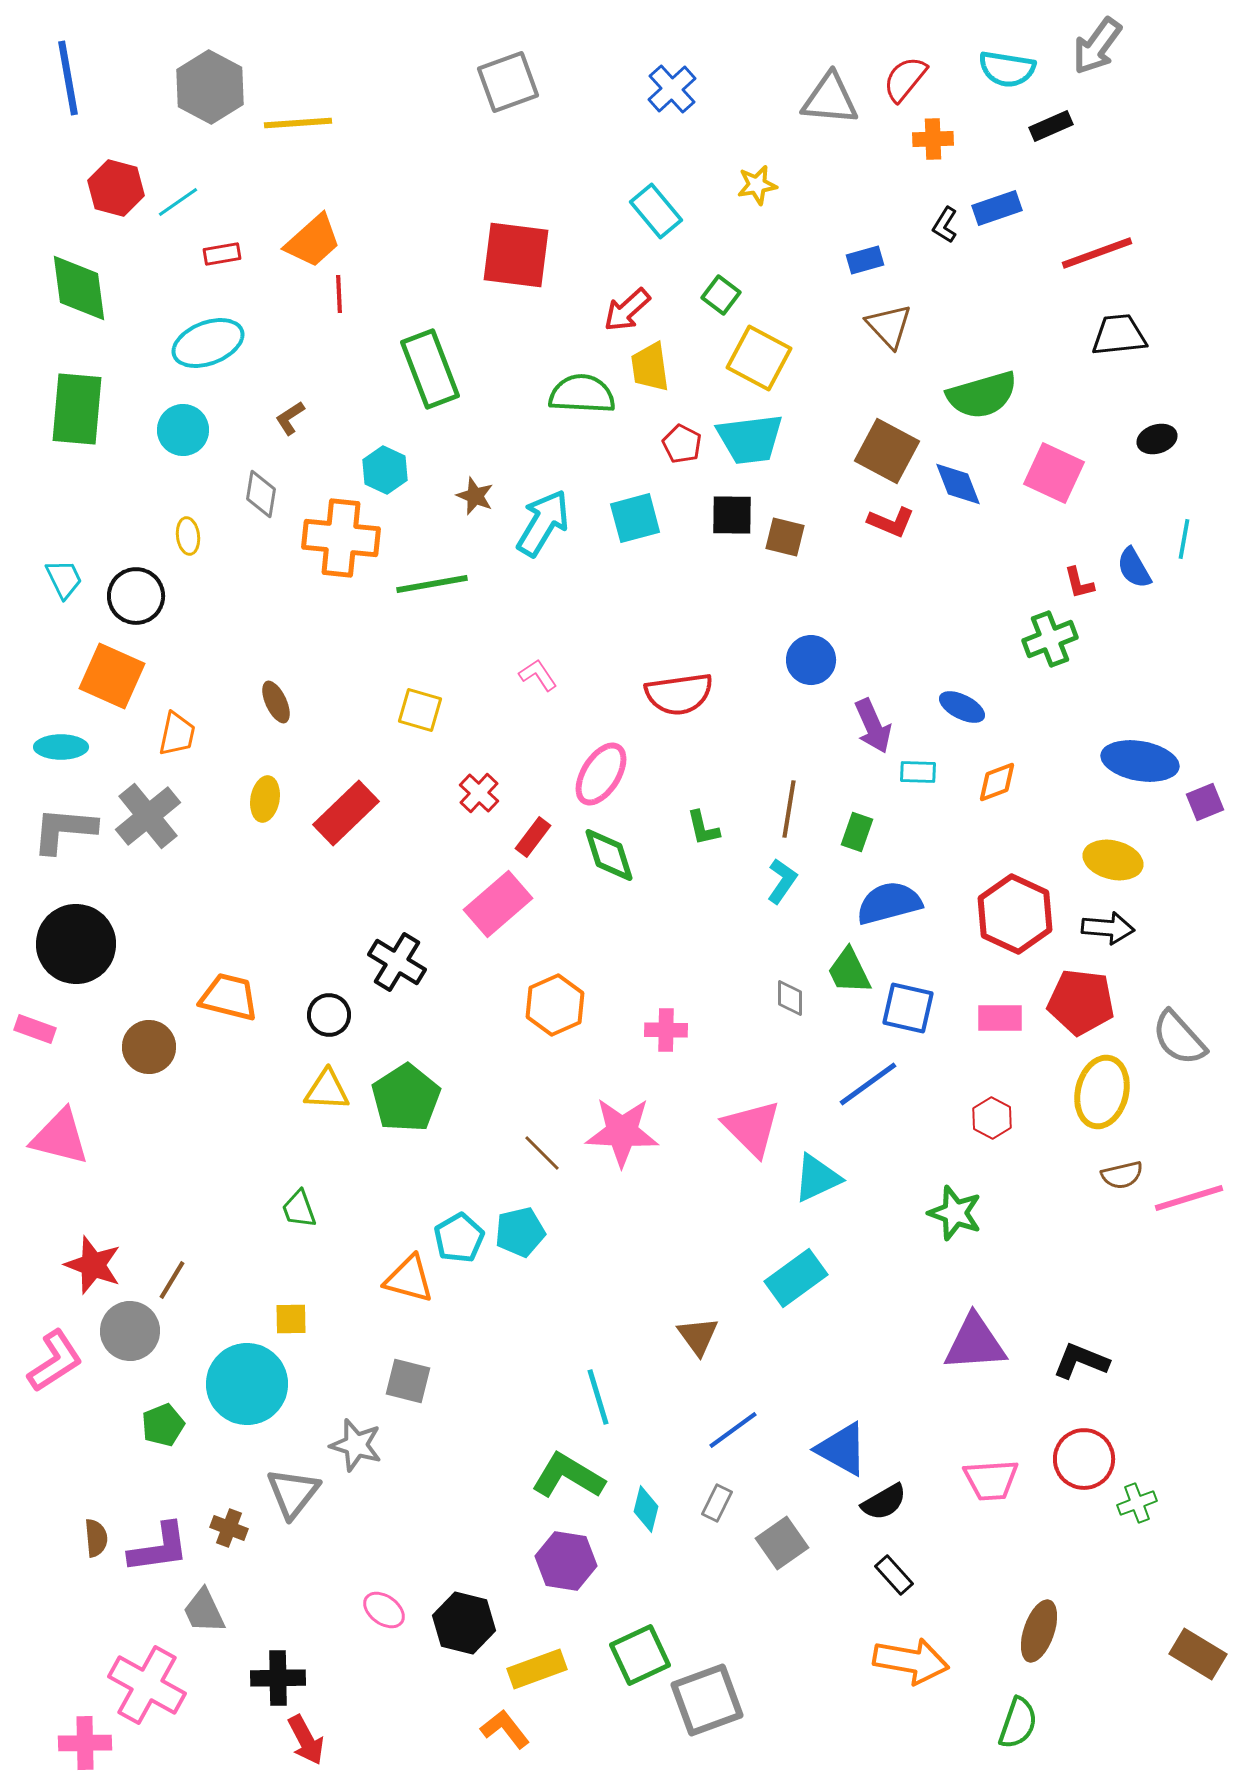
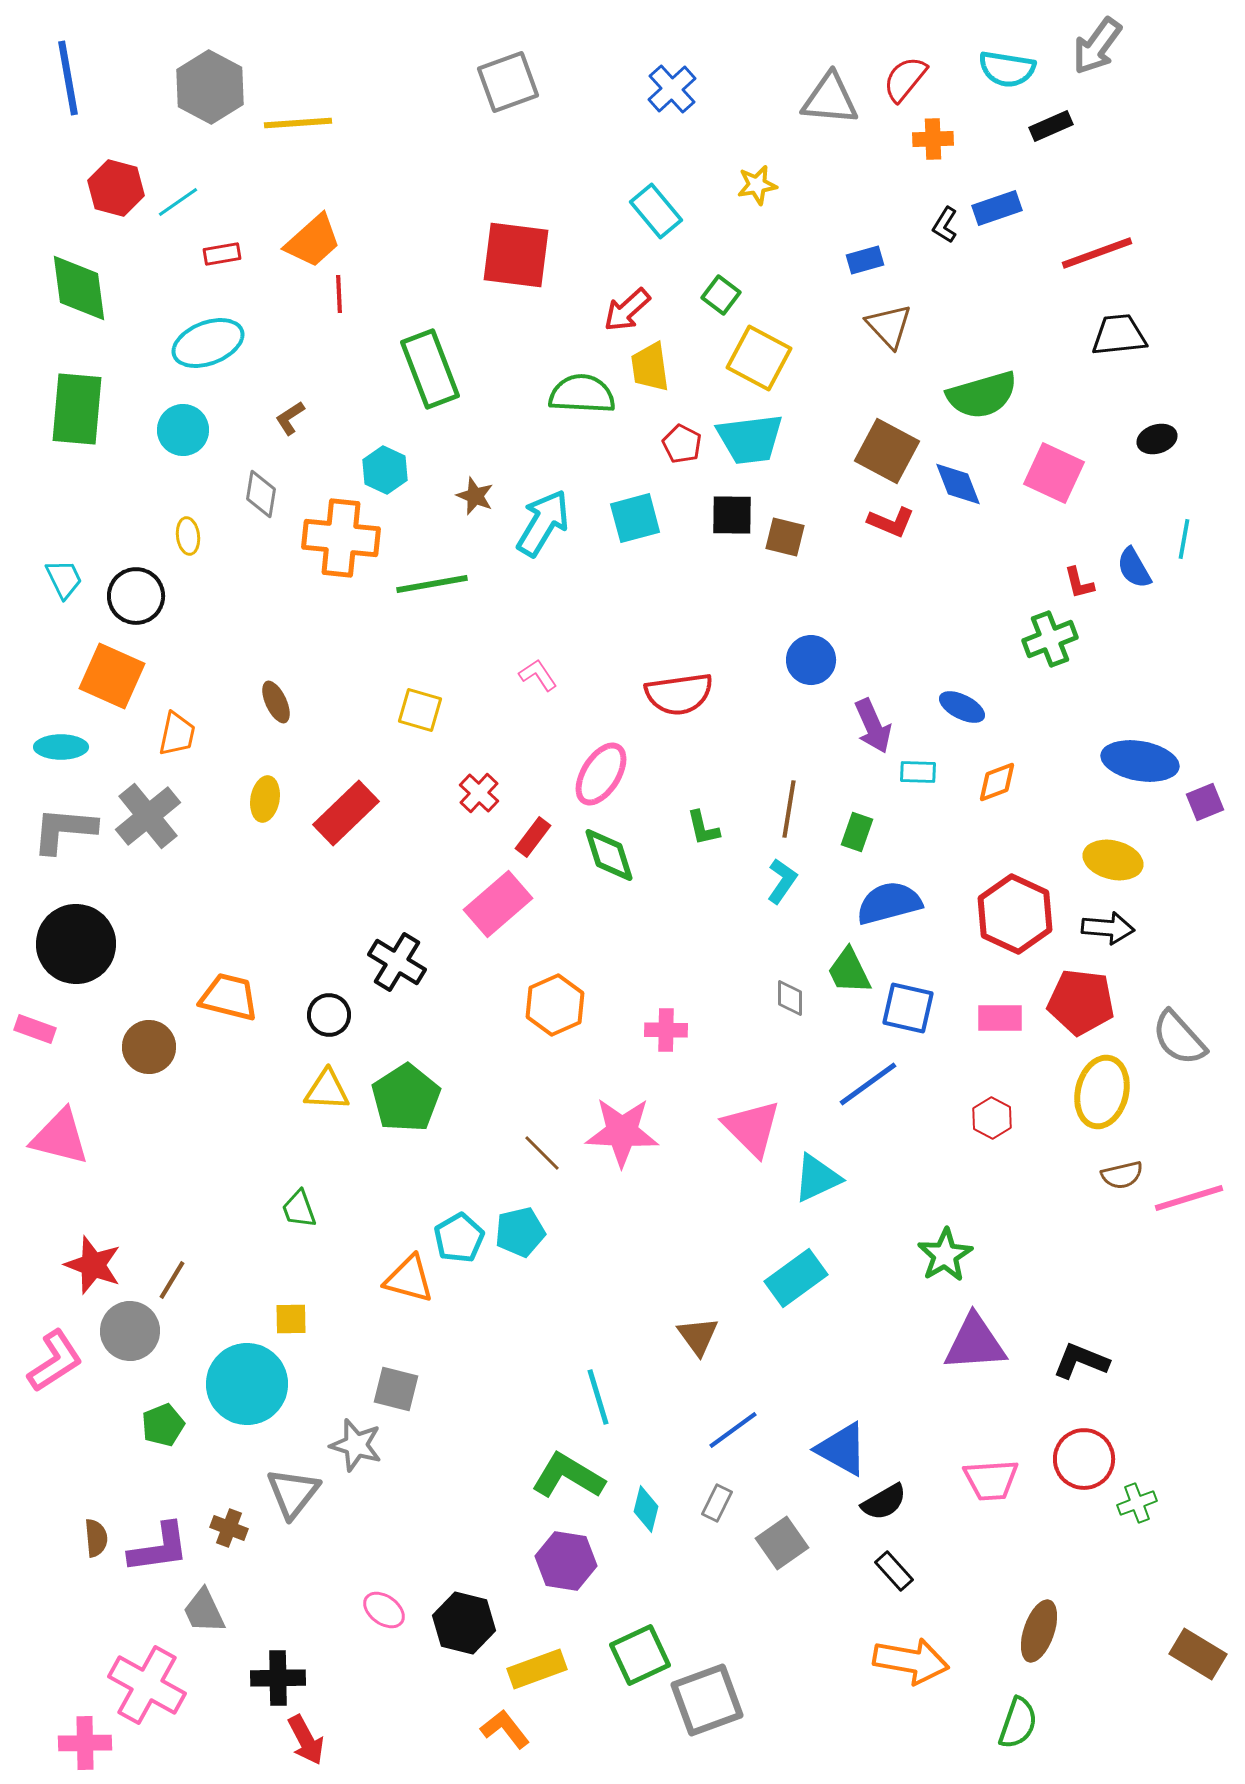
green star at (955, 1213): moved 10 px left, 42 px down; rotated 22 degrees clockwise
gray square at (408, 1381): moved 12 px left, 8 px down
black rectangle at (894, 1575): moved 4 px up
